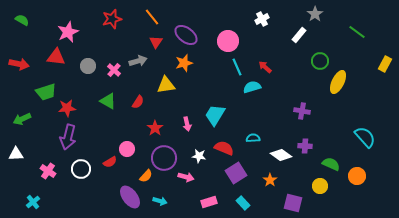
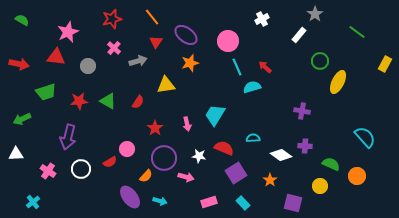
orange star at (184, 63): moved 6 px right
pink cross at (114, 70): moved 22 px up
red star at (67, 108): moved 12 px right, 7 px up
